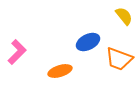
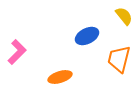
blue ellipse: moved 1 px left, 6 px up
orange trapezoid: rotated 84 degrees clockwise
orange ellipse: moved 6 px down
